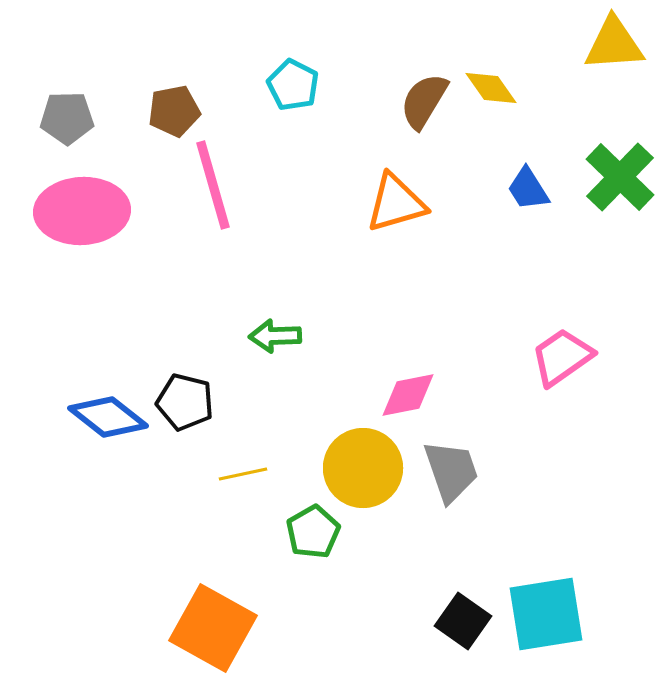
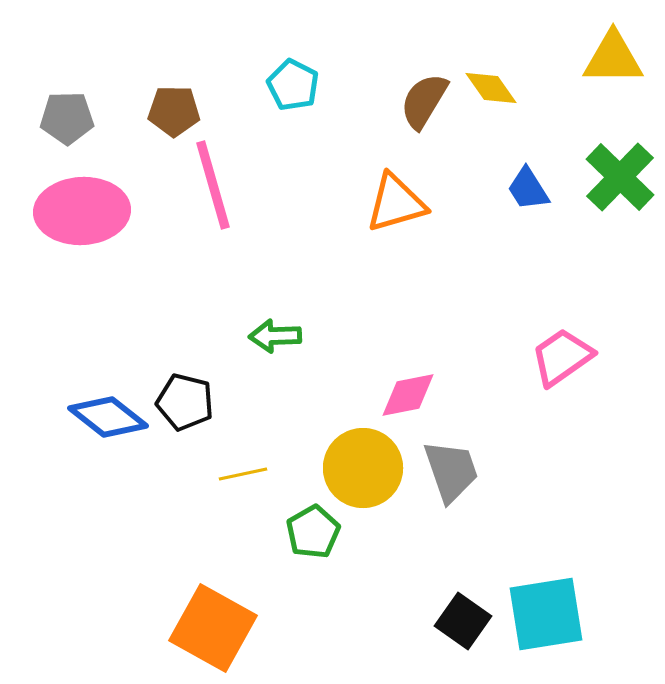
yellow triangle: moved 1 px left, 14 px down; rotated 4 degrees clockwise
brown pentagon: rotated 12 degrees clockwise
